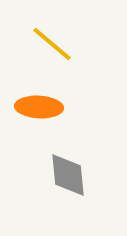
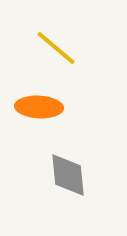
yellow line: moved 4 px right, 4 px down
